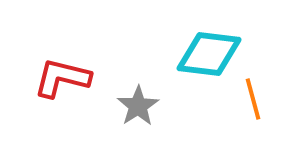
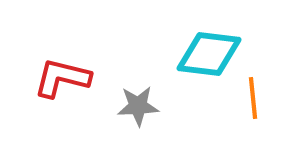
orange line: moved 1 px up; rotated 9 degrees clockwise
gray star: rotated 30 degrees clockwise
